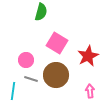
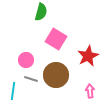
pink square: moved 1 px left, 4 px up
